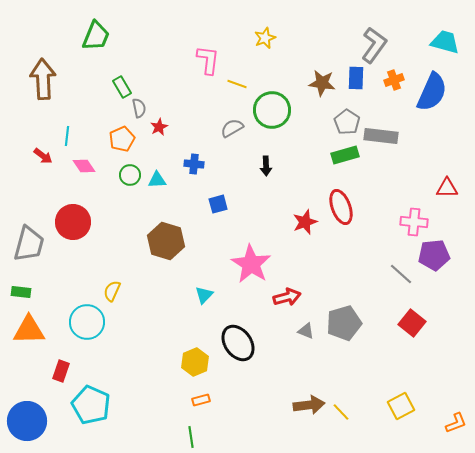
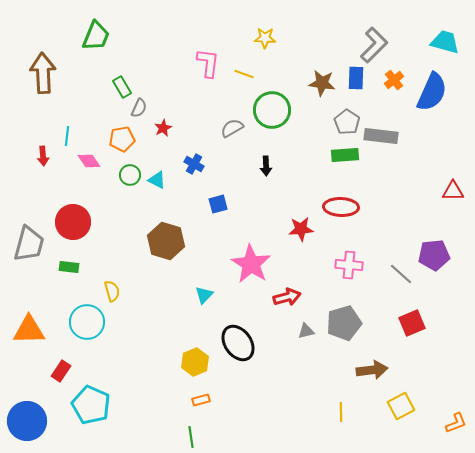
yellow star at (265, 38): rotated 25 degrees clockwise
gray L-shape at (374, 45): rotated 9 degrees clockwise
pink L-shape at (208, 60): moved 3 px down
brown arrow at (43, 79): moved 6 px up
orange cross at (394, 80): rotated 18 degrees counterclockwise
yellow line at (237, 84): moved 7 px right, 10 px up
gray semicircle at (139, 108): rotated 36 degrees clockwise
red star at (159, 127): moved 4 px right, 1 px down
orange pentagon at (122, 139): rotated 15 degrees clockwise
green rectangle at (345, 155): rotated 12 degrees clockwise
red arrow at (43, 156): rotated 48 degrees clockwise
blue cross at (194, 164): rotated 24 degrees clockwise
pink diamond at (84, 166): moved 5 px right, 5 px up
cyan triangle at (157, 180): rotated 30 degrees clockwise
red triangle at (447, 188): moved 6 px right, 3 px down
red ellipse at (341, 207): rotated 68 degrees counterclockwise
red star at (305, 222): moved 4 px left, 7 px down; rotated 15 degrees clockwise
pink cross at (414, 222): moved 65 px left, 43 px down
yellow semicircle at (112, 291): rotated 140 degrees clockwise
green rectangle at (21, 292): moved 48 px right, 25 px up
red square at (412, 323): rotated 28 degrees clockwise
gray triangle at (306, 331): rotated 36 degrees counterclockwise
red rectangle at (61, 371): rotated 15 degrees clockwise
brown arrow at (309, 405): moved 63 px right, 35 px up
yellow line at (341, 412): rotated 42 degrees clockwise
